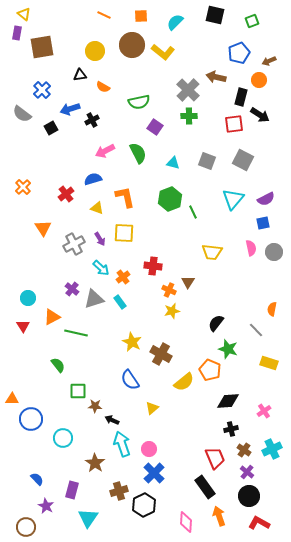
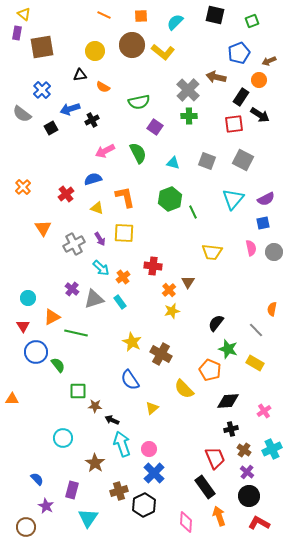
black rectangle at (241, 97): rotated 18 degrees clockwise
orange cross at (169, 290): rotated 24 degrees clockwise
yellow rectangle at (269, 363): moved 14 px left; rotated 12 degrees clockwise
yellow semicircle at (184, 382): moved 7 px down; rotated 85 degrees clockwise
blue circle at (31, 419): moved 5 px right, 67 px up
